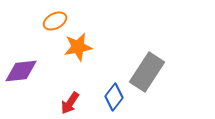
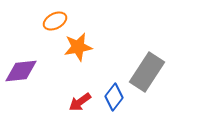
red arrow: moved 10 px right, 1 px up; rotated 20 degrees clockwise
